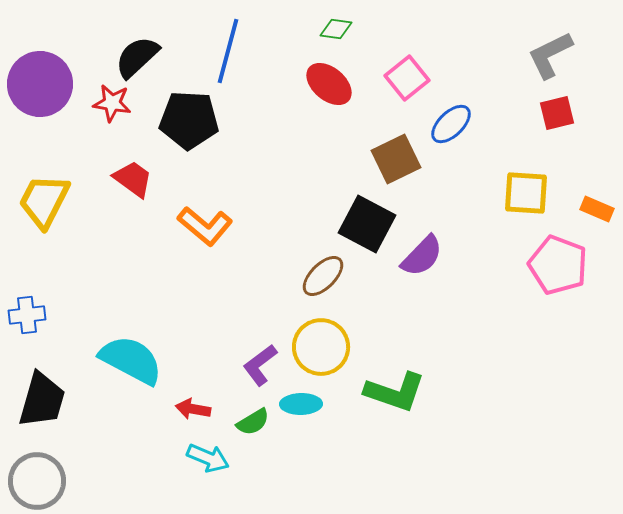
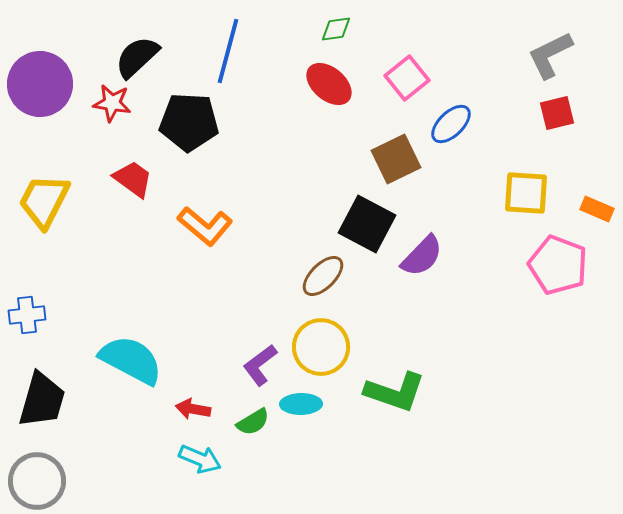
green diamond: rotated 16 degrees counterclockwise
black pentagon: moved 2 px down
cyan arrow: moved 8 px left, 1 px down
